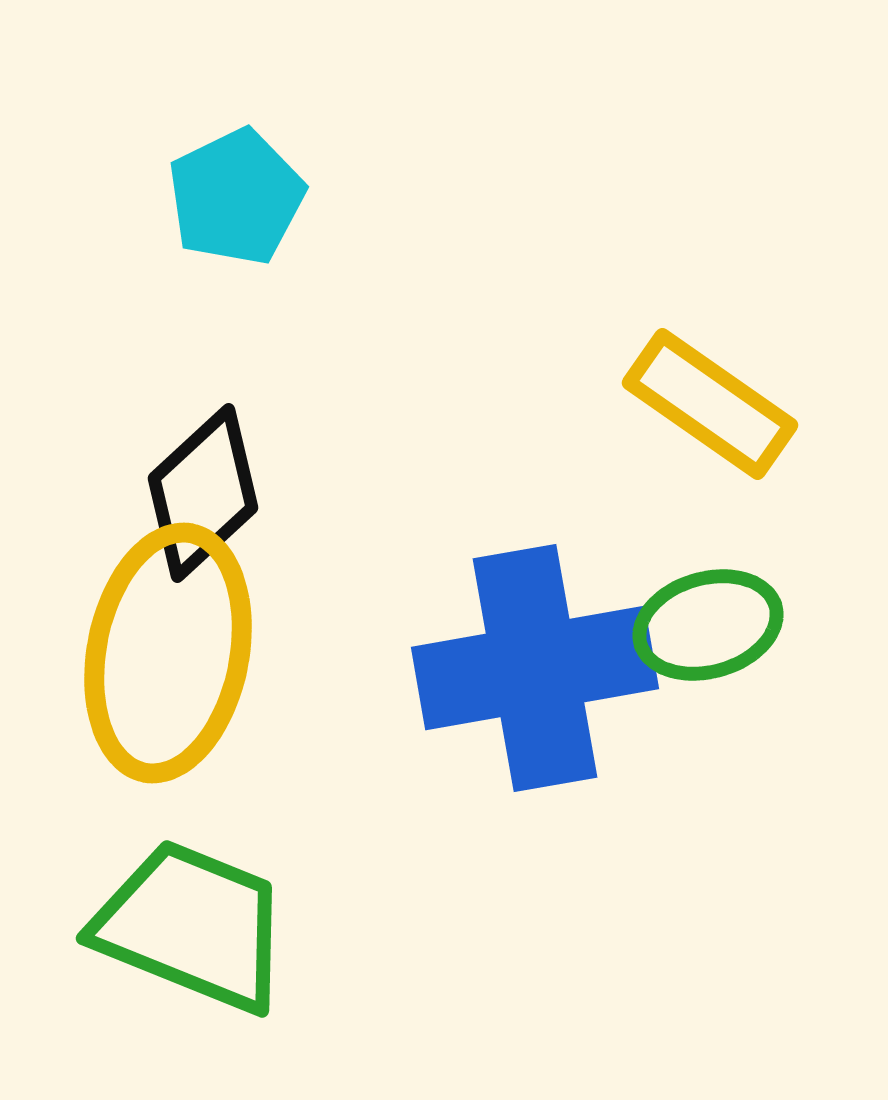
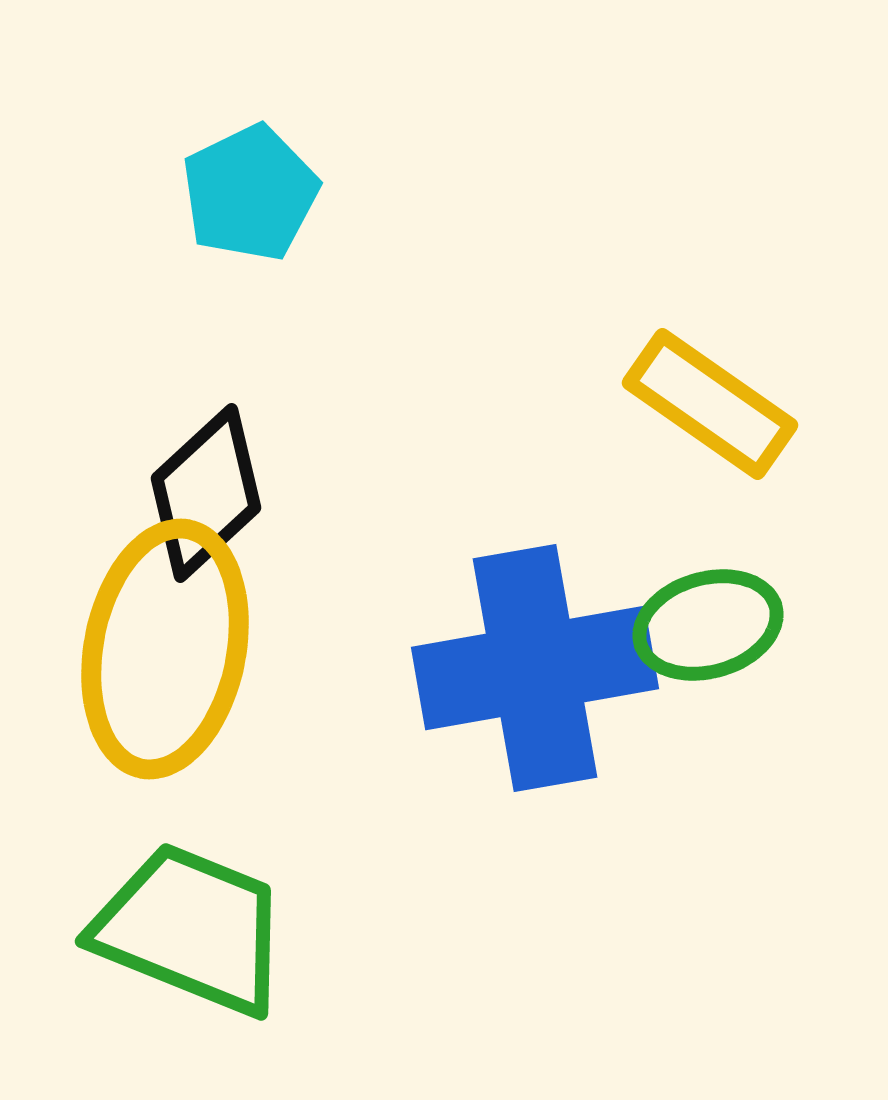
cyan pentagon: moved 14 px right, 4 px up
black diamond: moved 3 px right
yellow ellipse: moved 3 px left, 4 px up
green trapezoid: moved 1 px left, 3 px down
